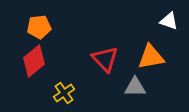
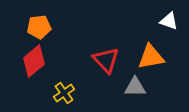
red triangle: moved 1 px right, 1 px down
